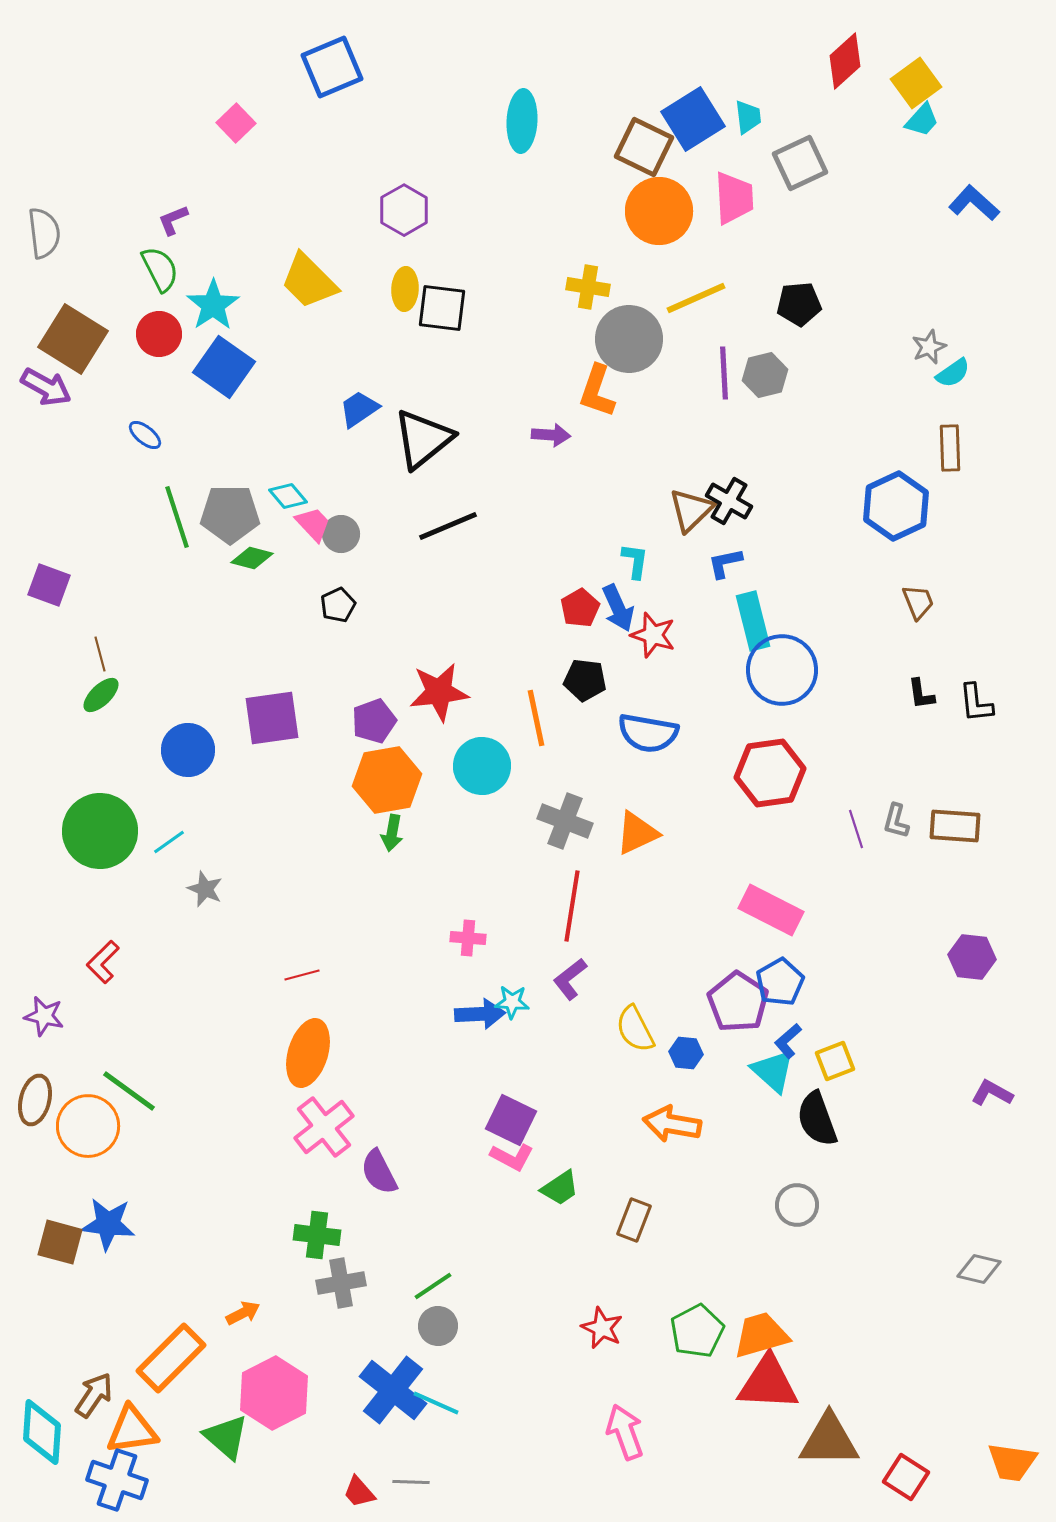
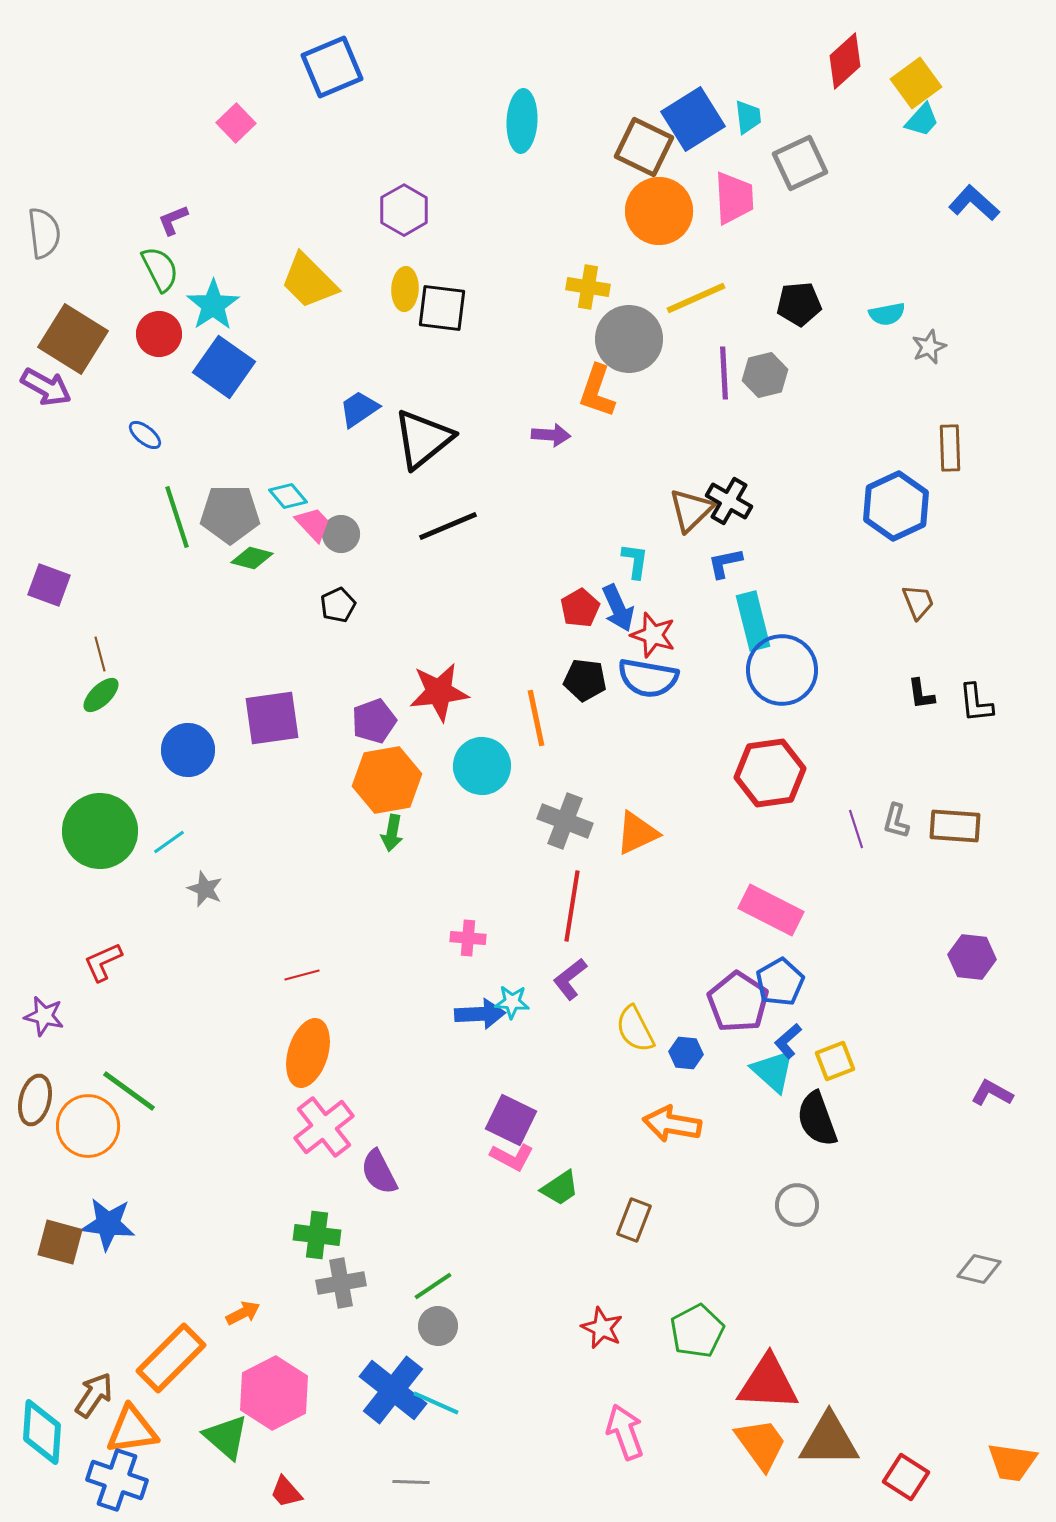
cyan semicircle at (953, 373): moved 66 px left, 59 px up; rotated 24 degrees clockwise
blue semicircle at (648, 733): moved 55 px up
red L-shape at (103, 962): rotated 21 degrees clockwise
orange trapezoid at (761, 1335): moved 109 px down; rotated 70 degrees clockwise
red trapezoid at (359, 1492): moved 73 px left
